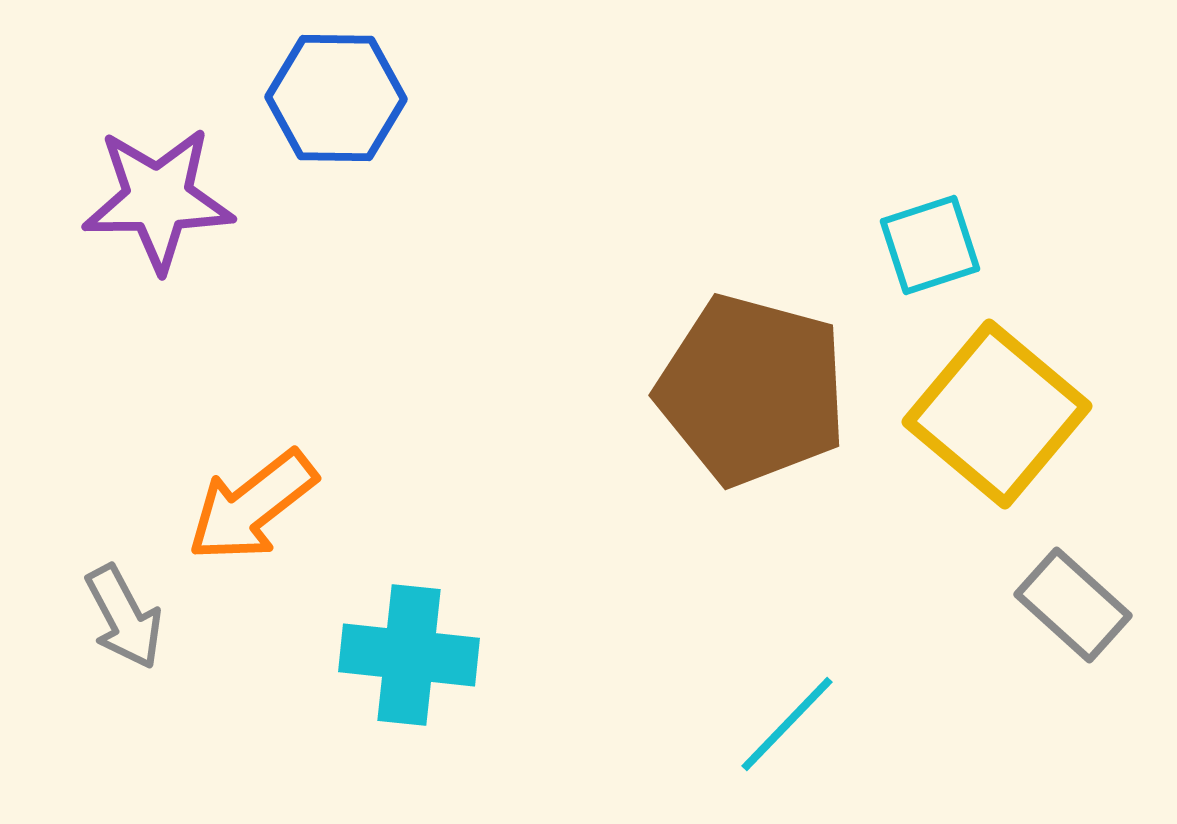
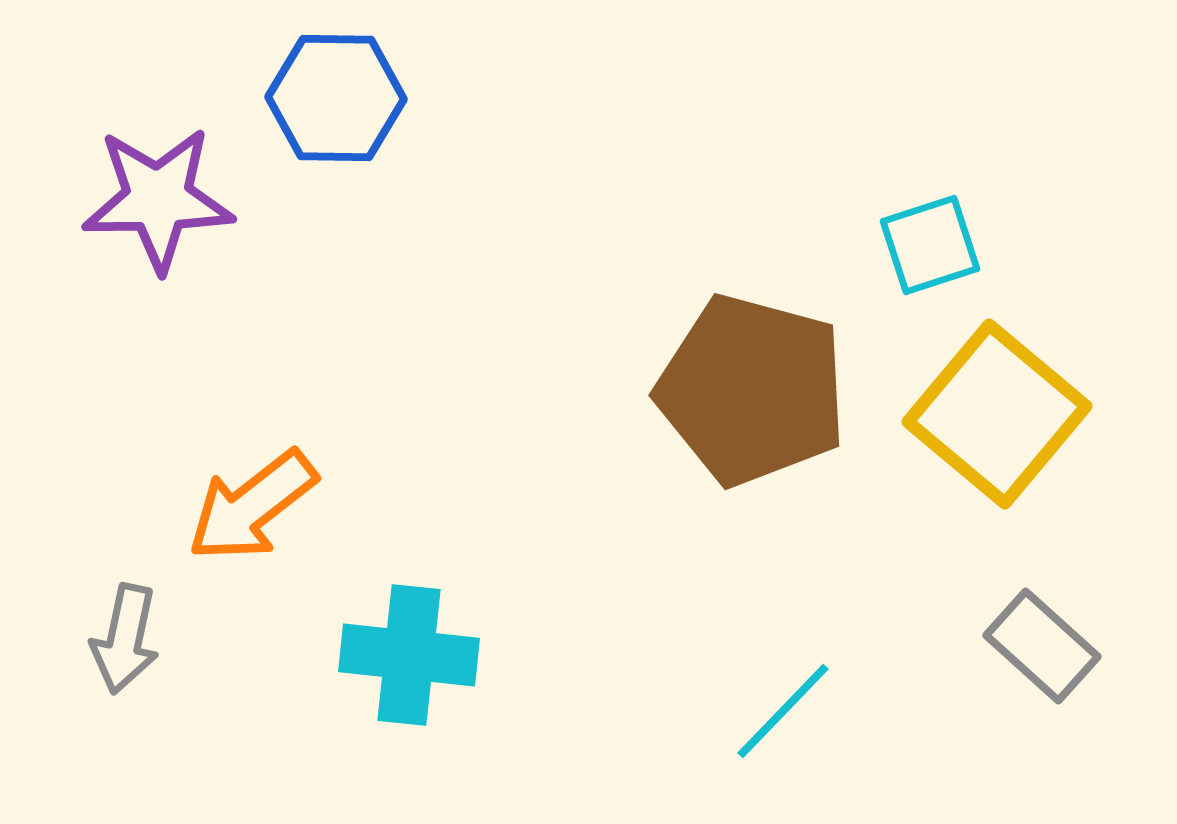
gray rectangle: moved 31 px left, 41 px down
gray arrow: moved 1 px right, 22 px down; rotated 40 degrees clockwise
cyan line: moved 4 px left, 13 px up
